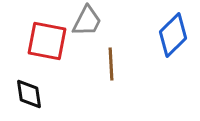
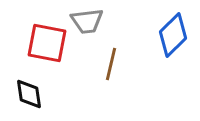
gray trapezoid: rotated 56 degrees clockwise
red square: moved 2 px down
brown line: rotated 16 degrees clockwise
